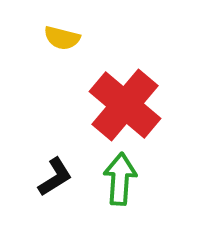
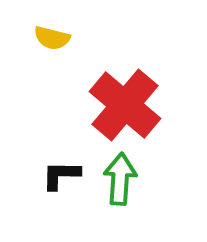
yellow semicircle: moved 10 px left
black L-shape: moved 6 px right, 2 px up; rotated 147 degrees counterclockwise
